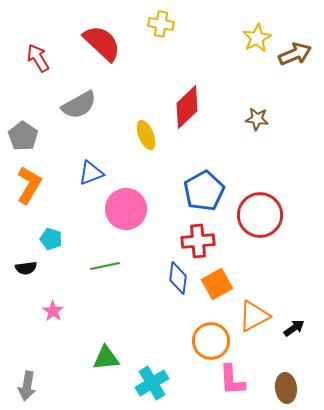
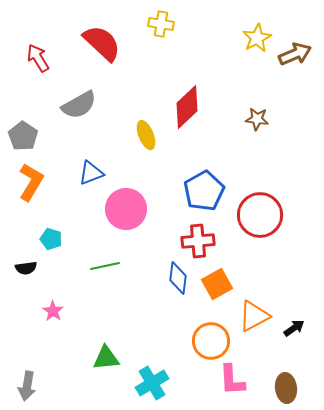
orange L-shape: moved 2 px right, 3 px up
